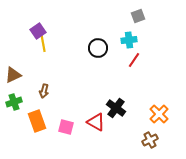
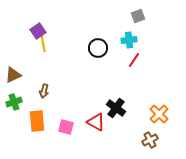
orange rectangle: rotated 15 degrees clockwise
